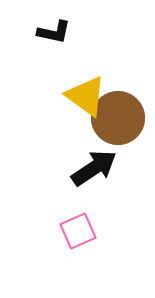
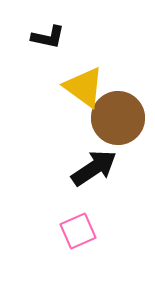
black L-shape: moved 6 px left, 5 px down
yellow triangle: moved 2 px left, 9 px up
